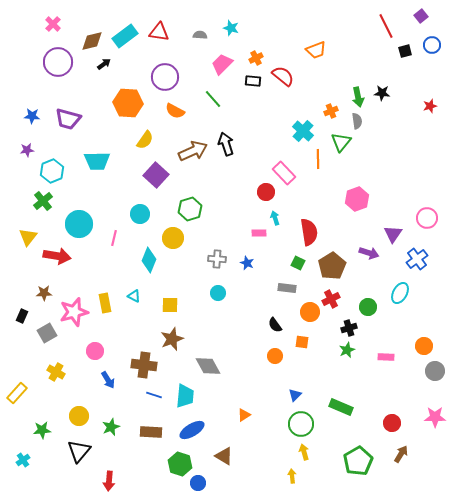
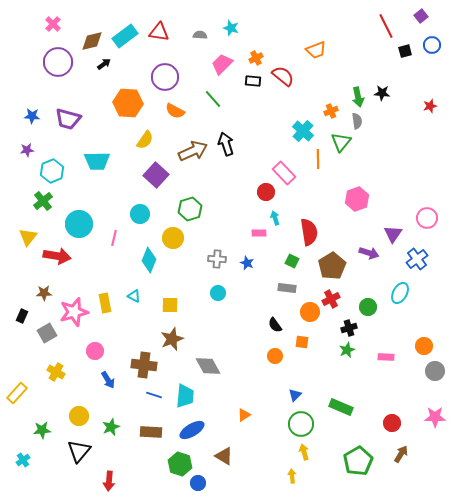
green square at (298, 263): moved 6 px left, 2 px up
